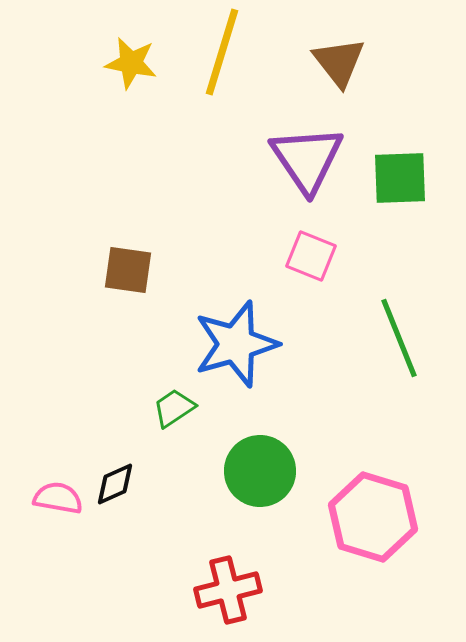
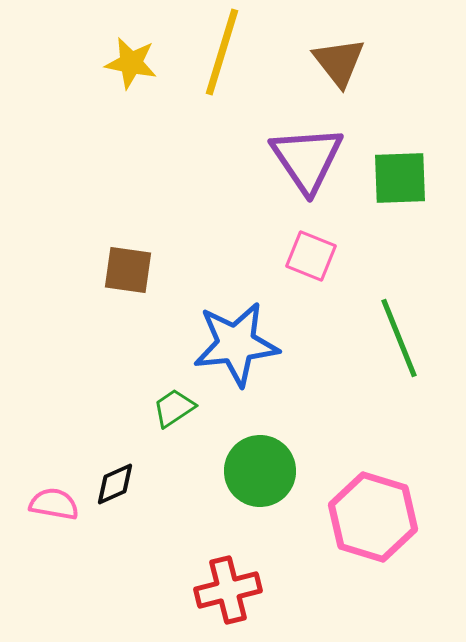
blue star: rotated 10 degrees clockwise
pink semicircle: moved 4 px left, 6 px down
